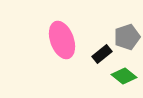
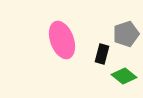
gray pentagon: moved 1 px left, 3 px up
black rectangle: rotated 36 degrees counterclockwise
